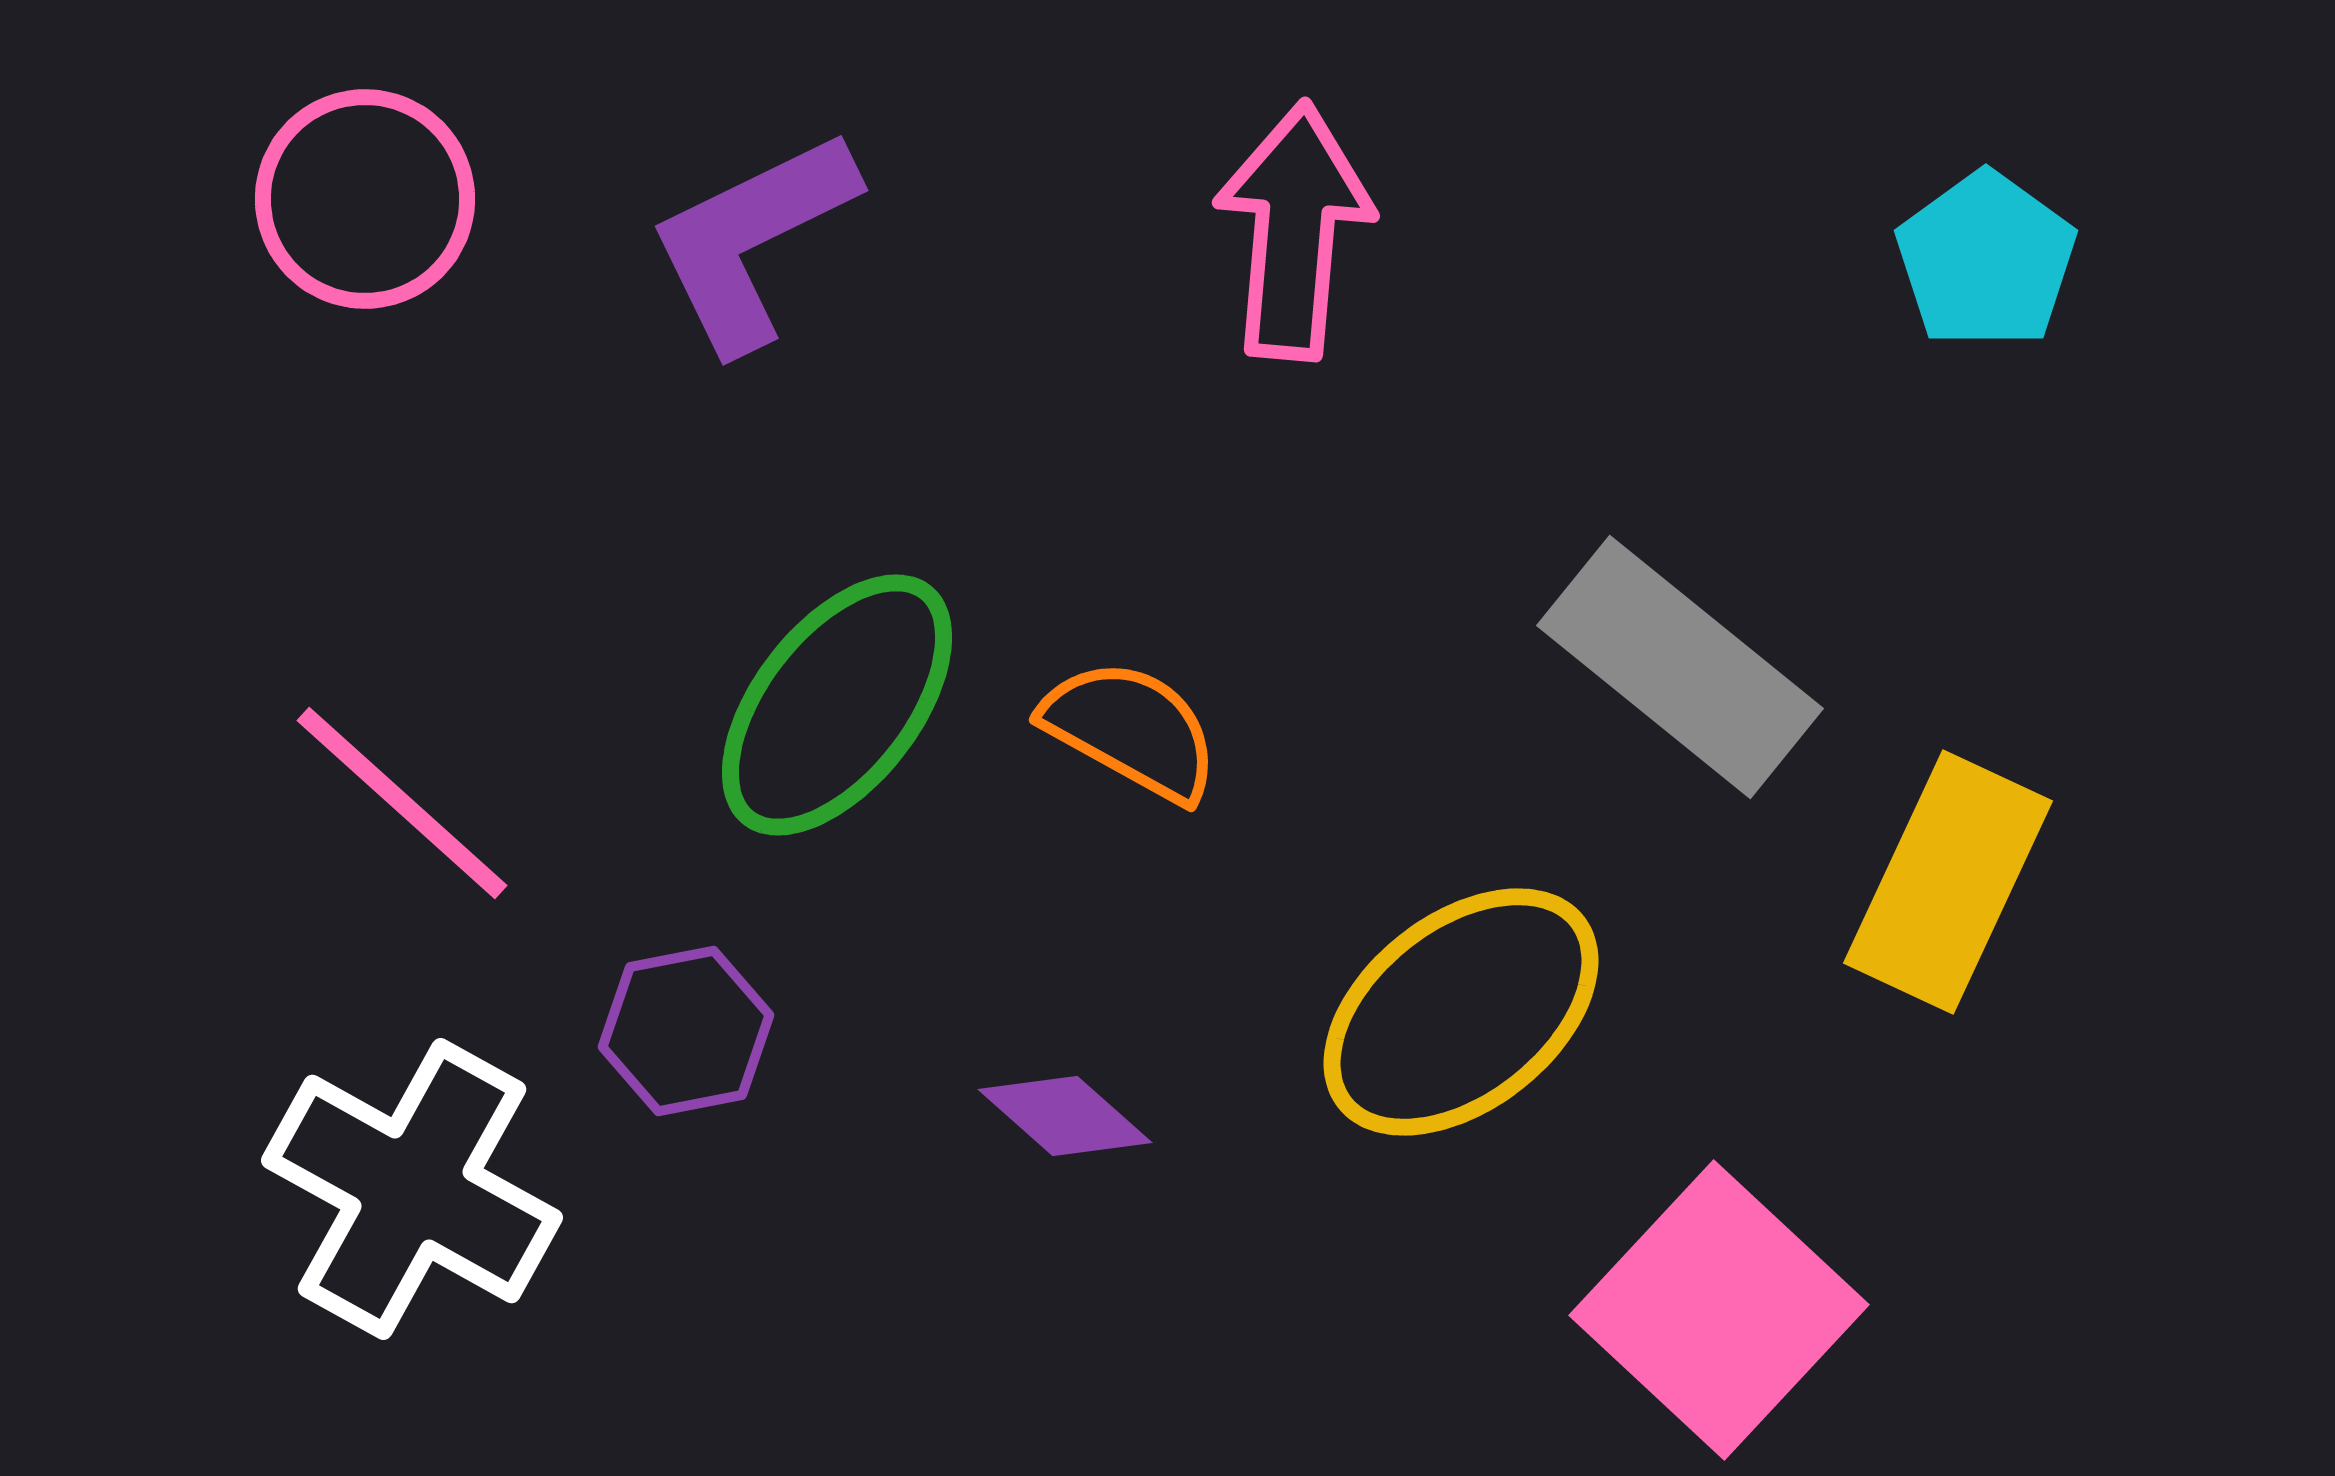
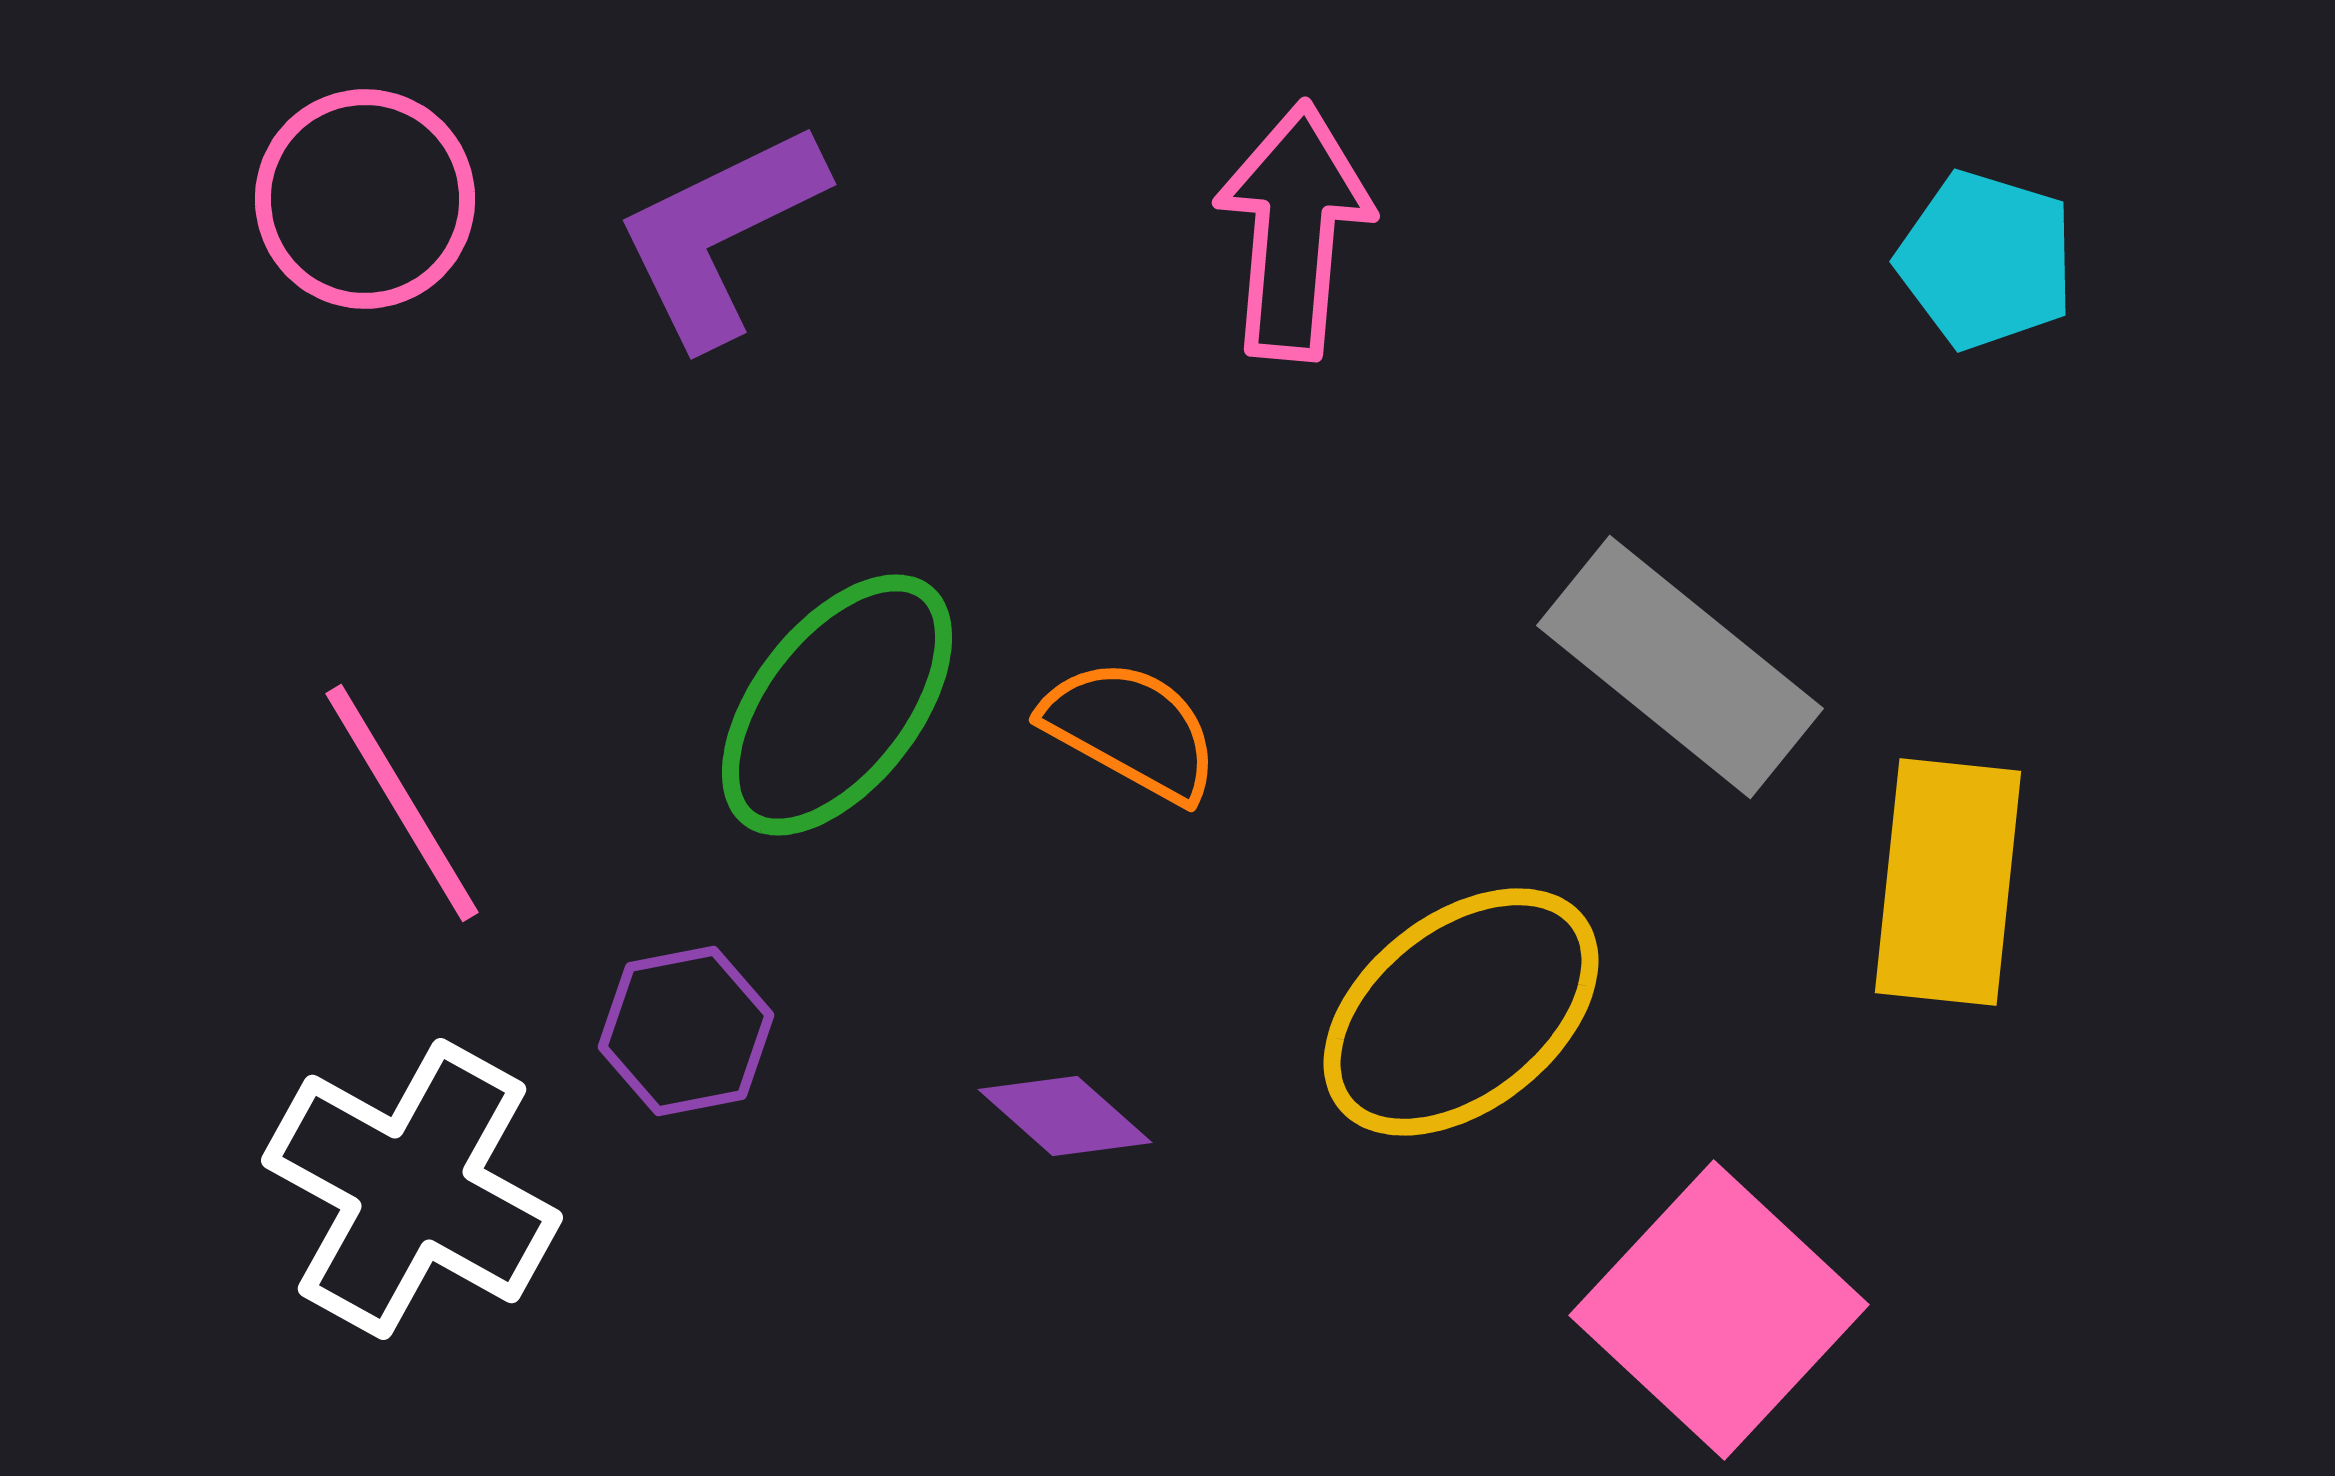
purple L-shape: moved 32 px left, 6 px up
cyan pentagon: rotated 19 degrees counterclockwise
pink line: rotated 17 degrees clockwise
yellow rectangle: rotated 19 degrees counterclockwise
